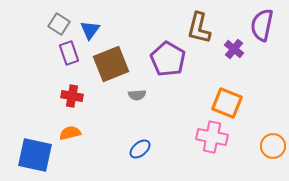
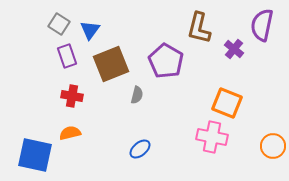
purple rectangle: moved 2 px left, 3 px down
purple pentagon: moved 2 px left, 2 px down
gray semicircle: rotated 72 degrees counterclockwise
